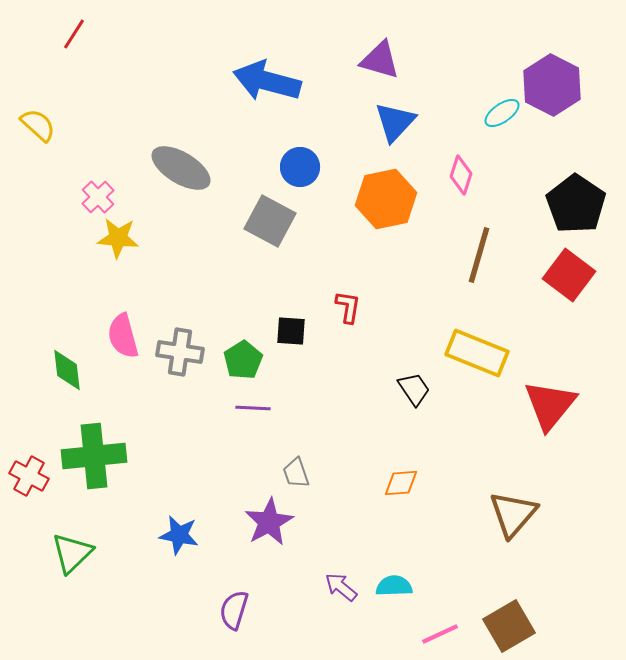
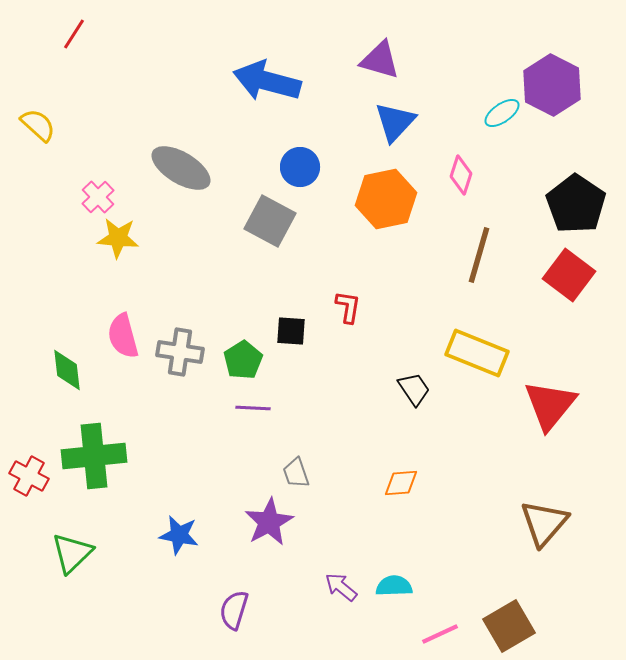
brown triangle: moved 31 px right, 9 px down
